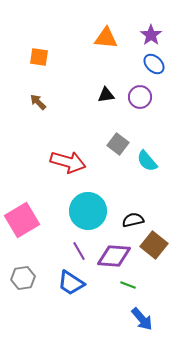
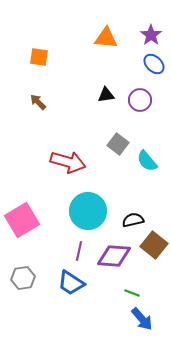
purple circle: moved 3 px down
purple line: rotated 42 degrees clockwise
green line: moved 4 px right, 8 px down
